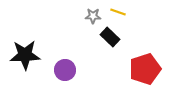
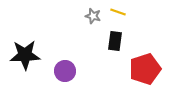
gray star: rotated 14 degrees clockwise
black rectangle: moved 5 px right, 4 px down; rotated 54 degrees clockwise
purple circle: moved 1 px down
